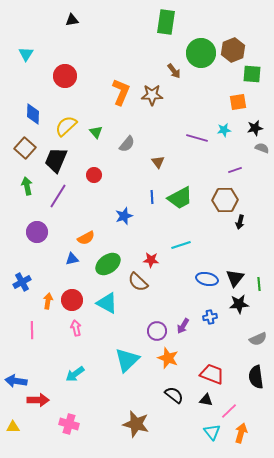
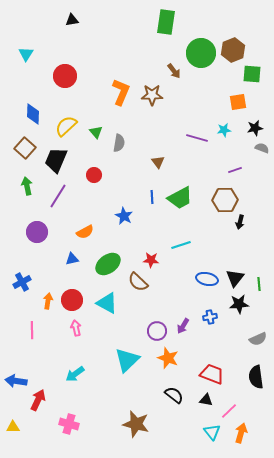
gray semicircle at (127, 144): moved 8 px left, 1 px up; rotated 30 degrees counterclockwise
blue star at (124, 216): rotated 24 degrees counterclockwise
orange semicircle at (86, 238): moved 1 px left, 6 px up
red arrow at (38, 400): rotated 65 degrees counterclockwise
